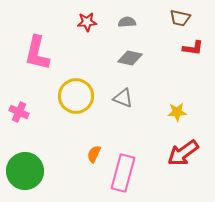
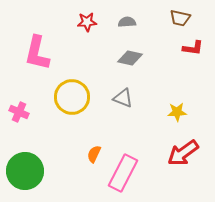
yellow circle: moved 4 px left, 1 px down
pink rectangle: rotated 12 degrees clockwise
